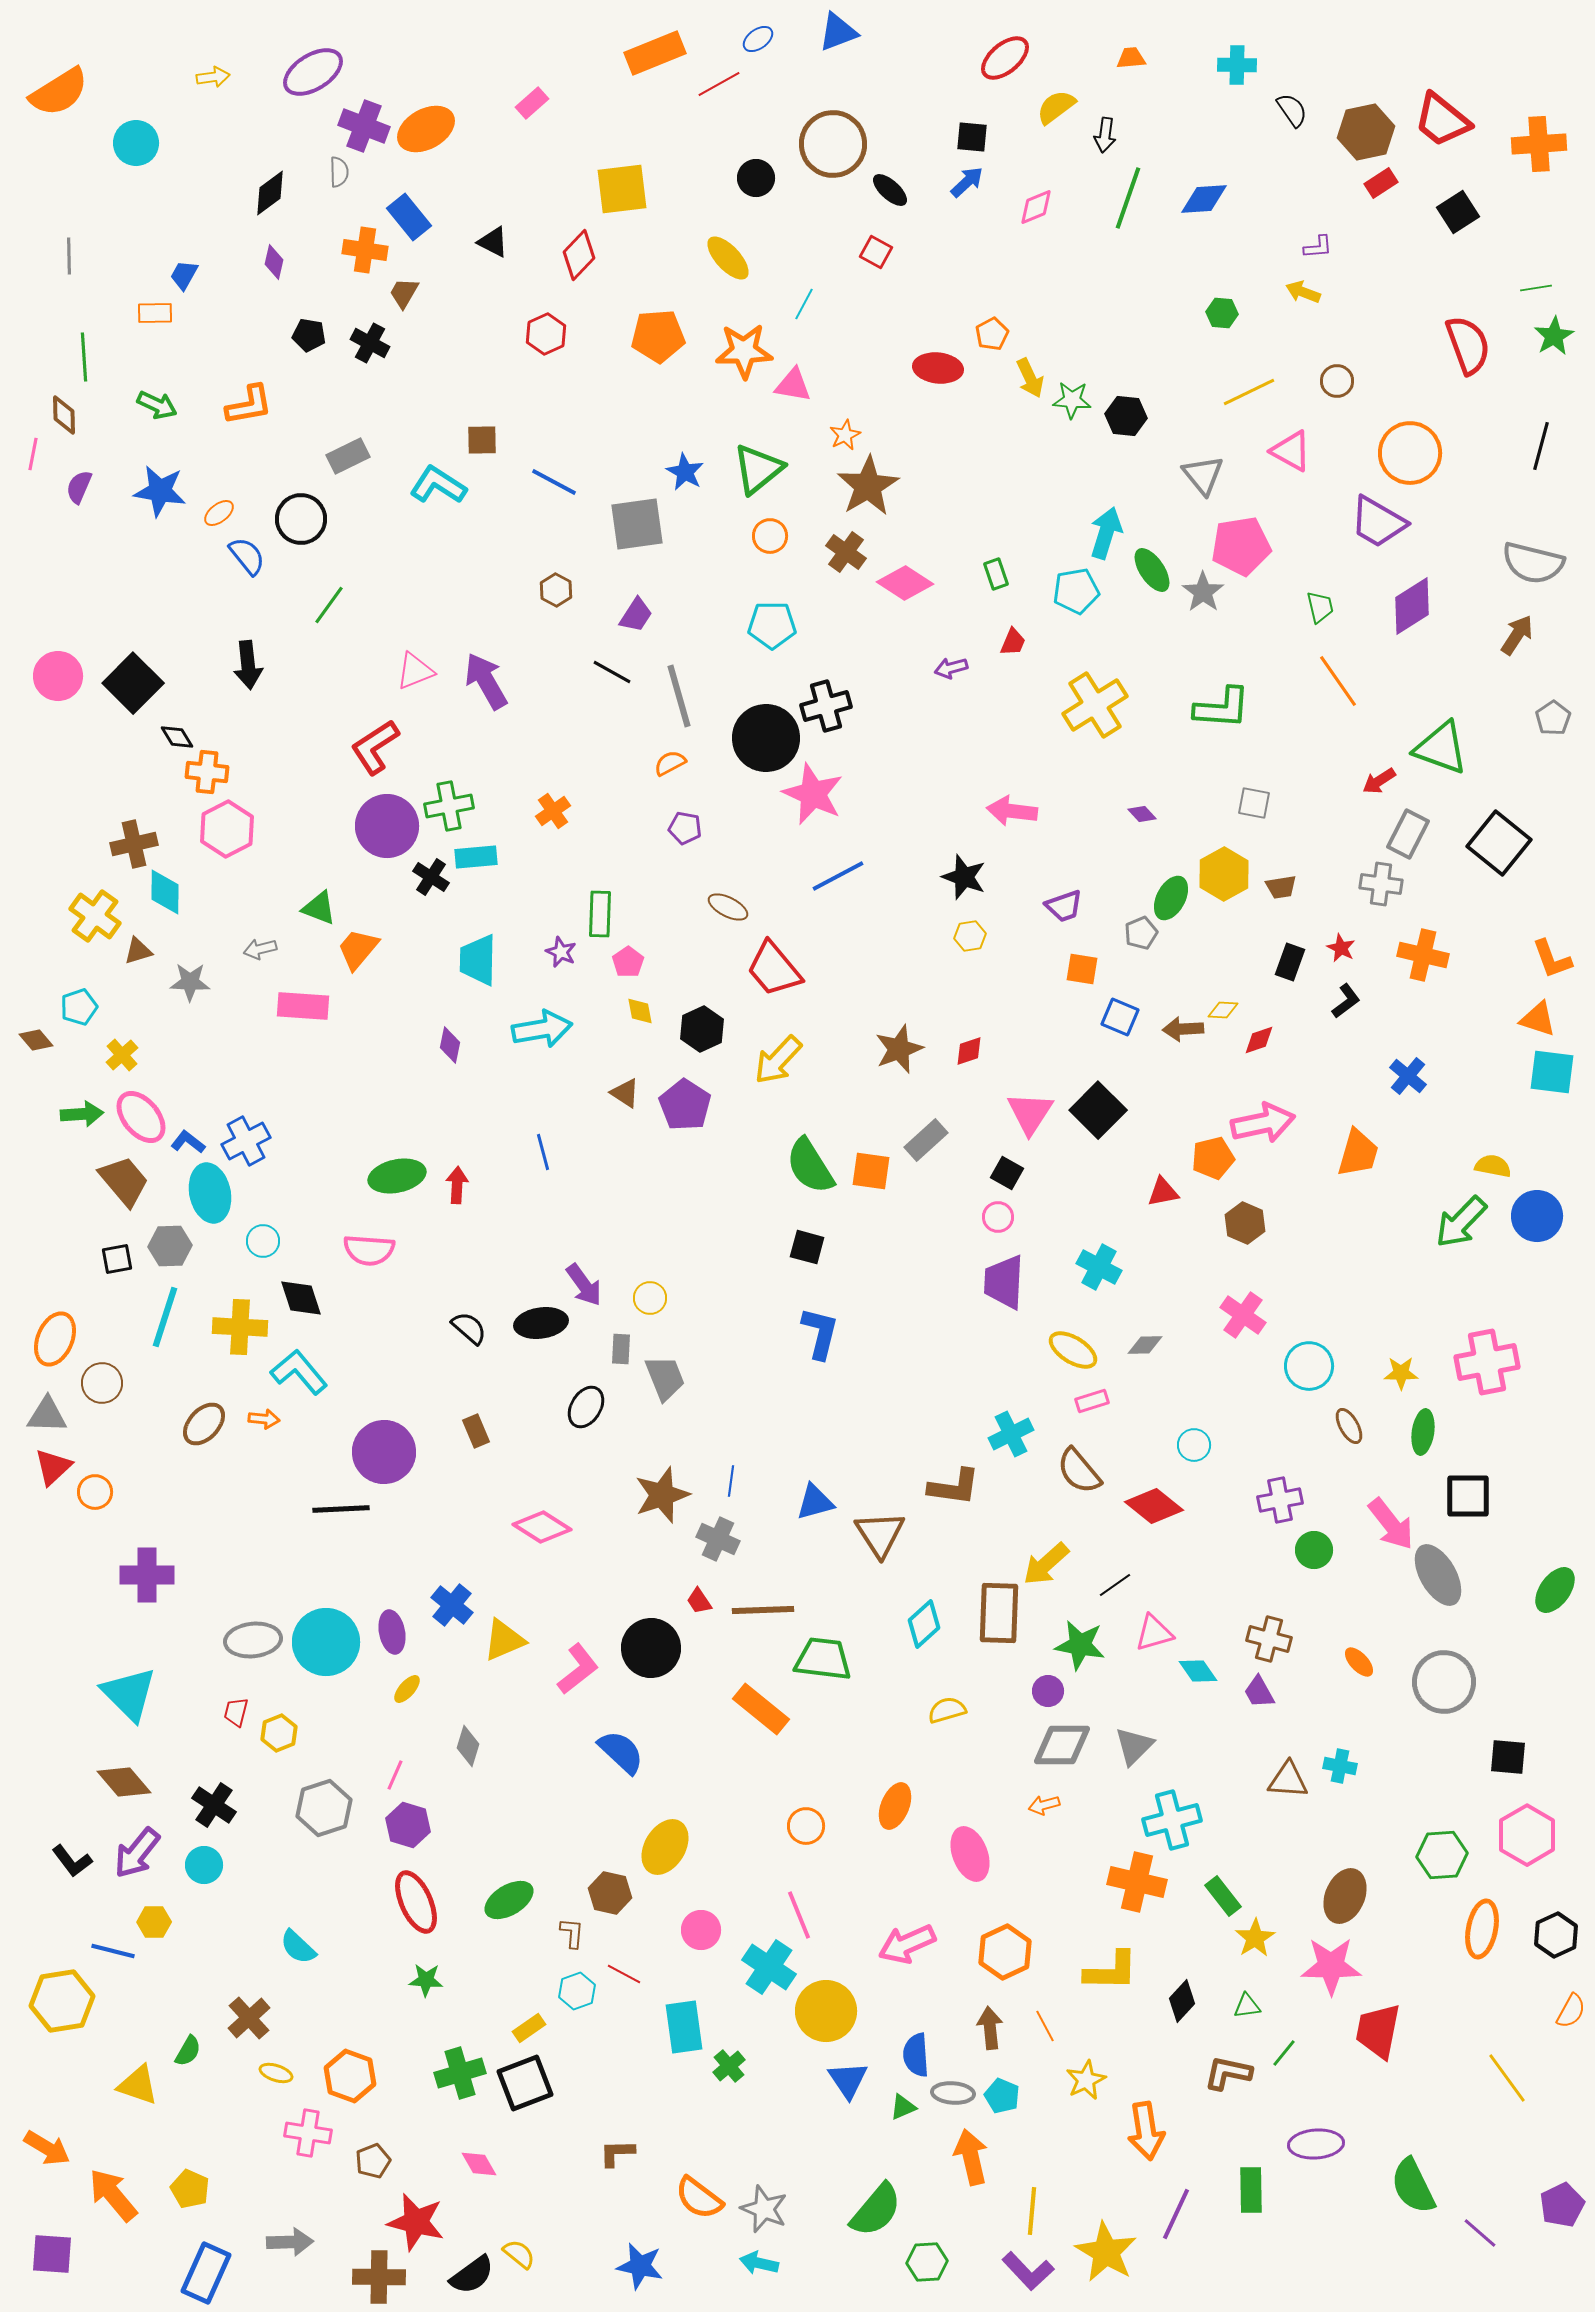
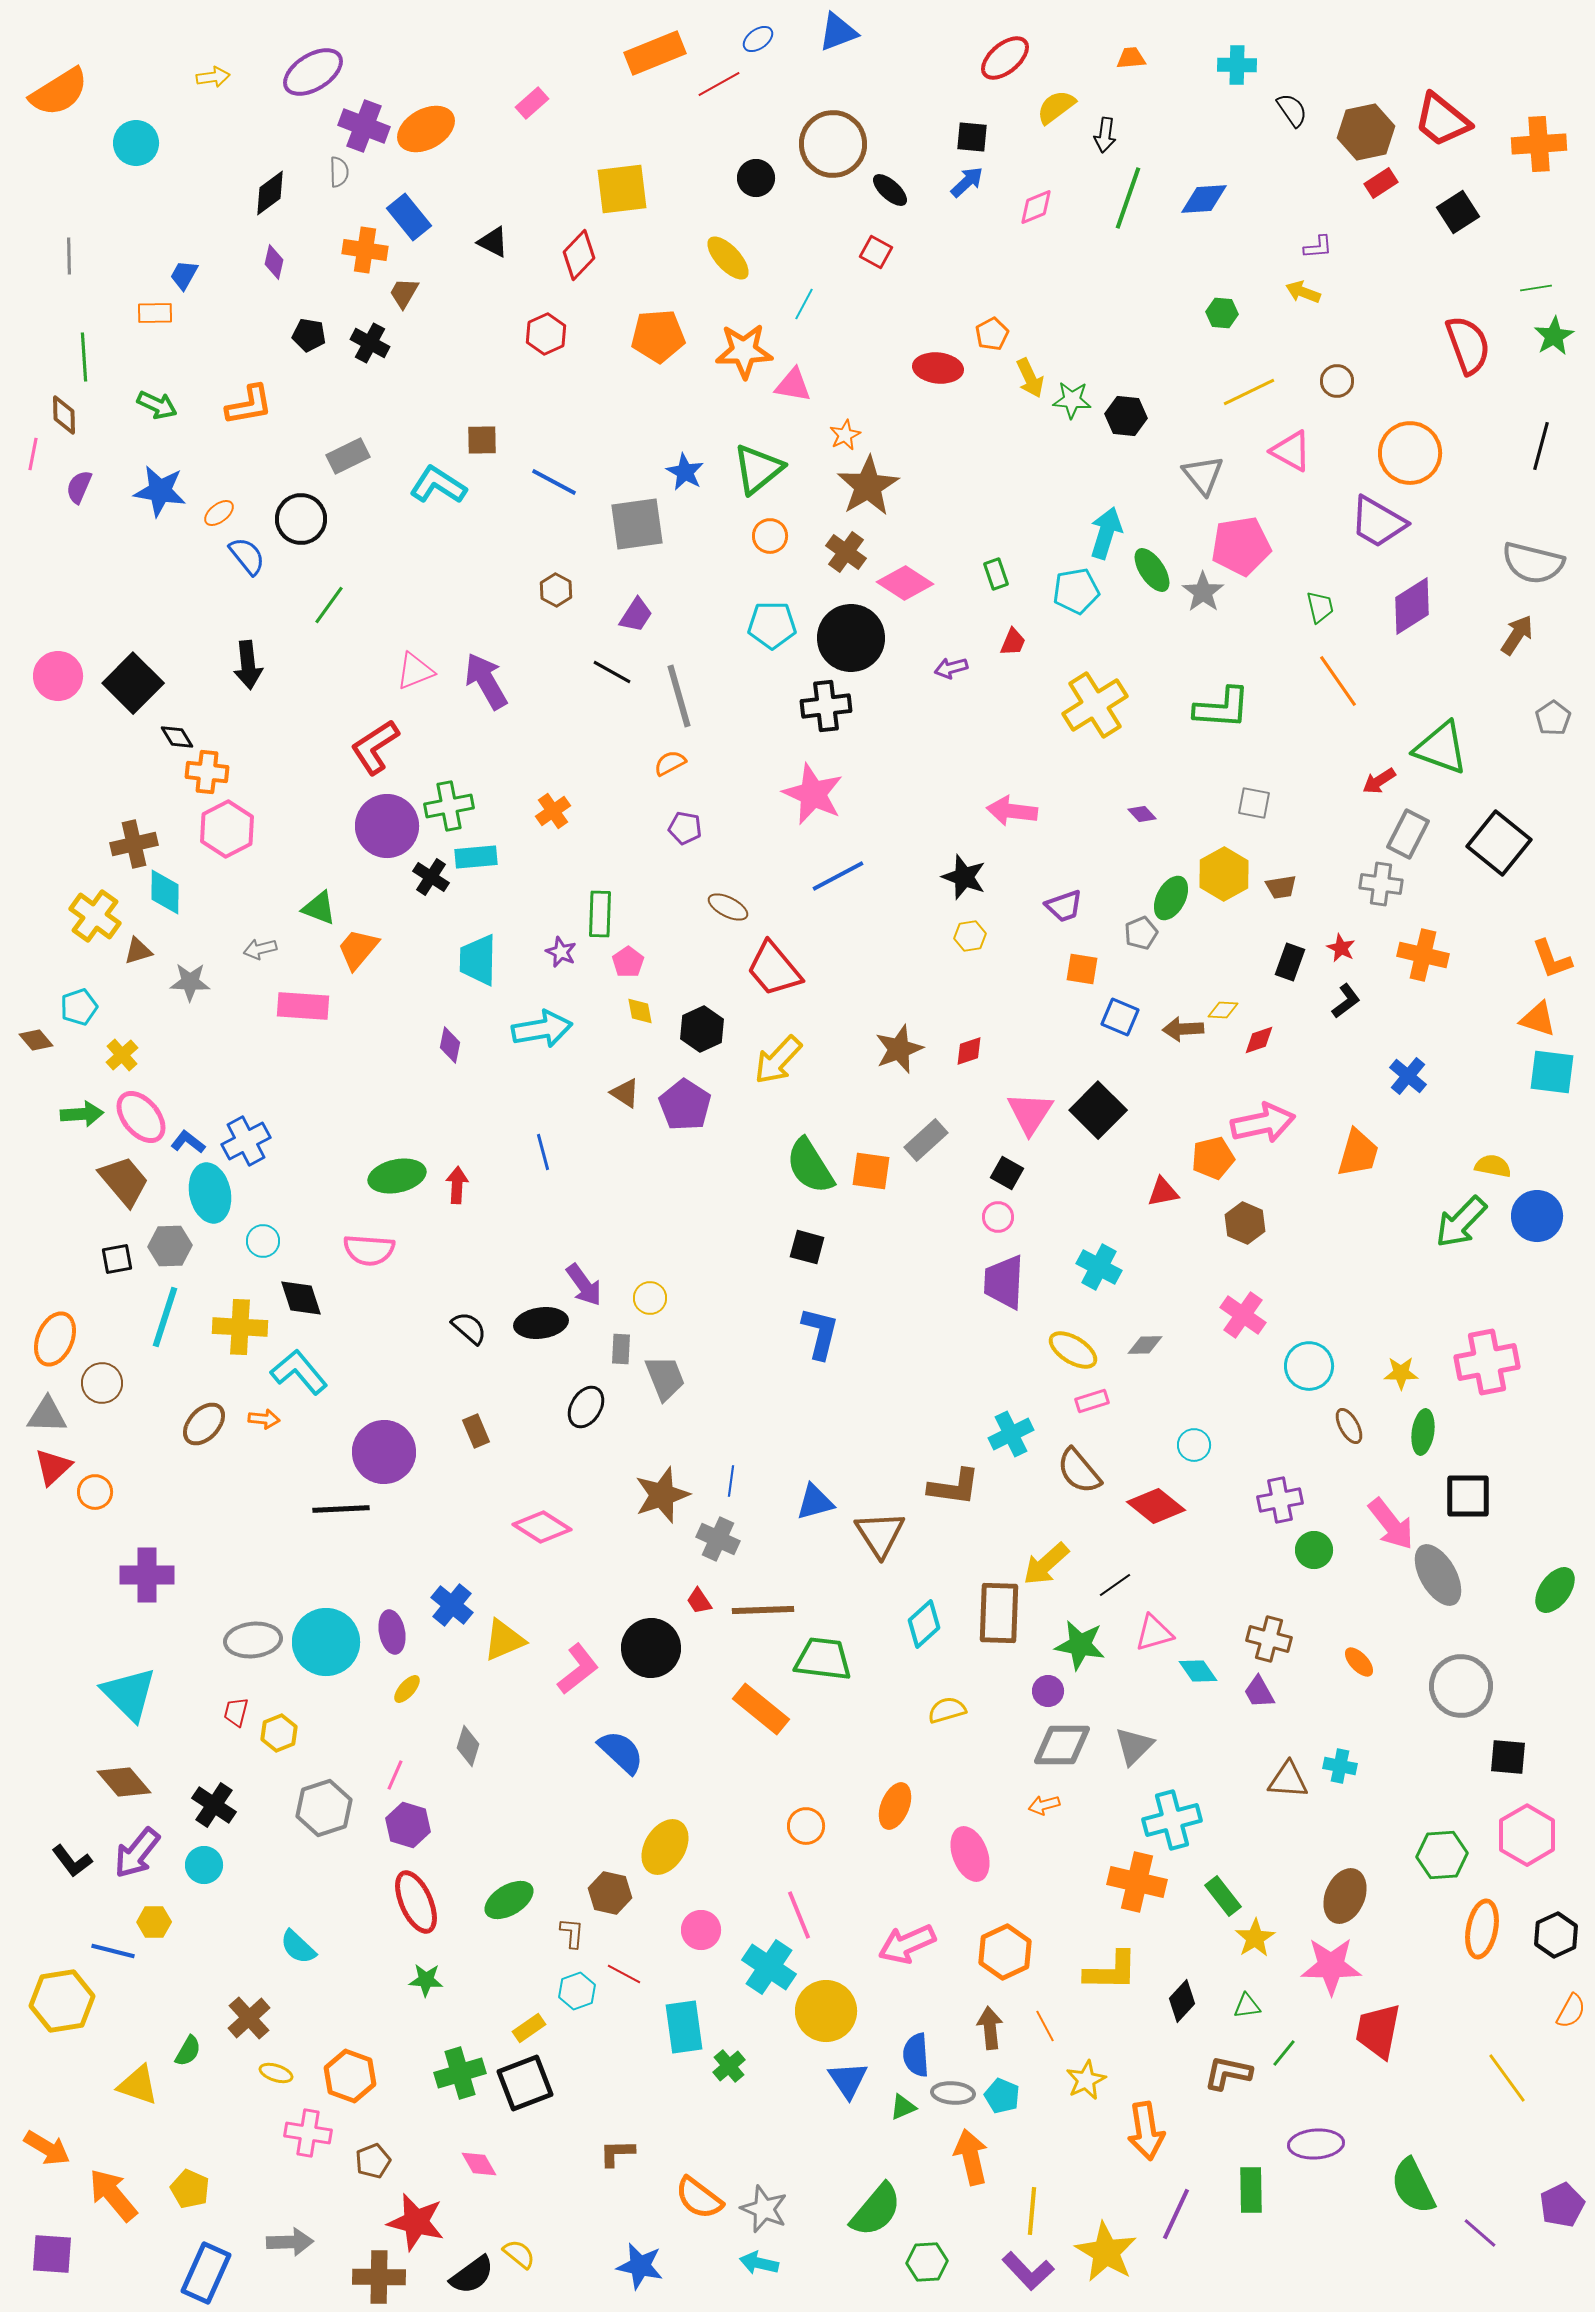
black cross at (826, 706): rotated 9 degrees clockwise
black circle at (766, 738): moved 85 px right, 100 px up
red diamond at (1154, 1506): moved 2 px right
gray circle at (1444, 1682): moved 17 px right, 4 px down
